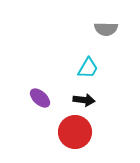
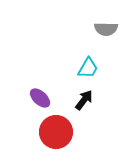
black arrow: rotated 60 degrees counterclockwise
red circle: moved 19 px left
